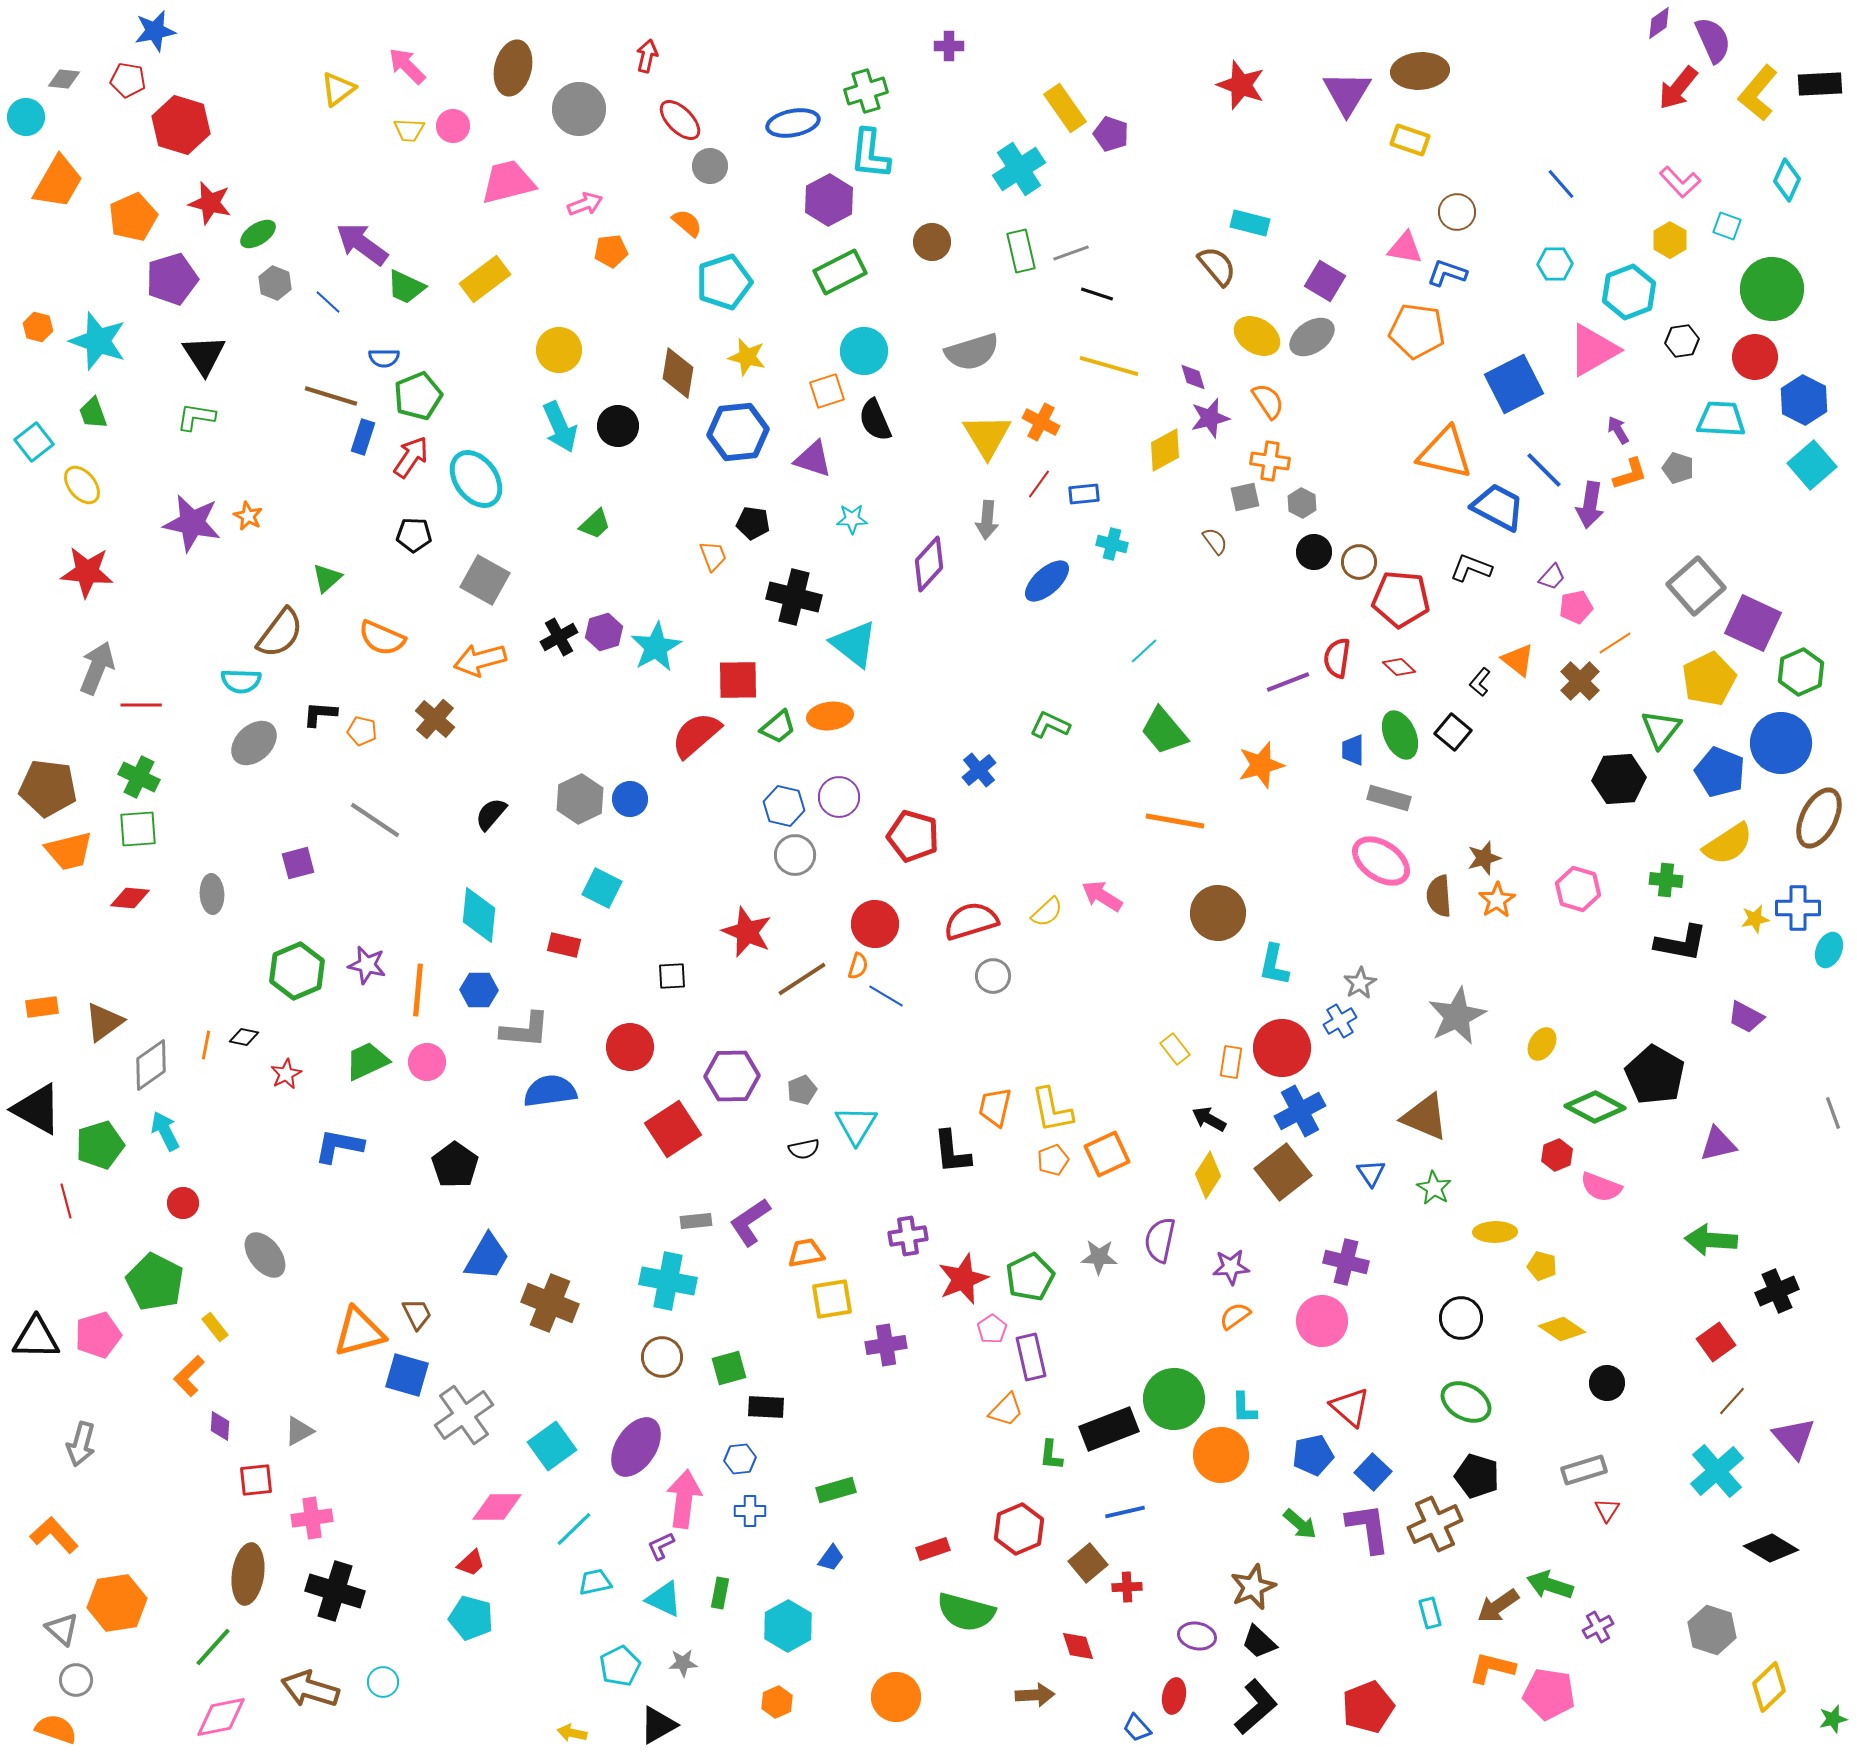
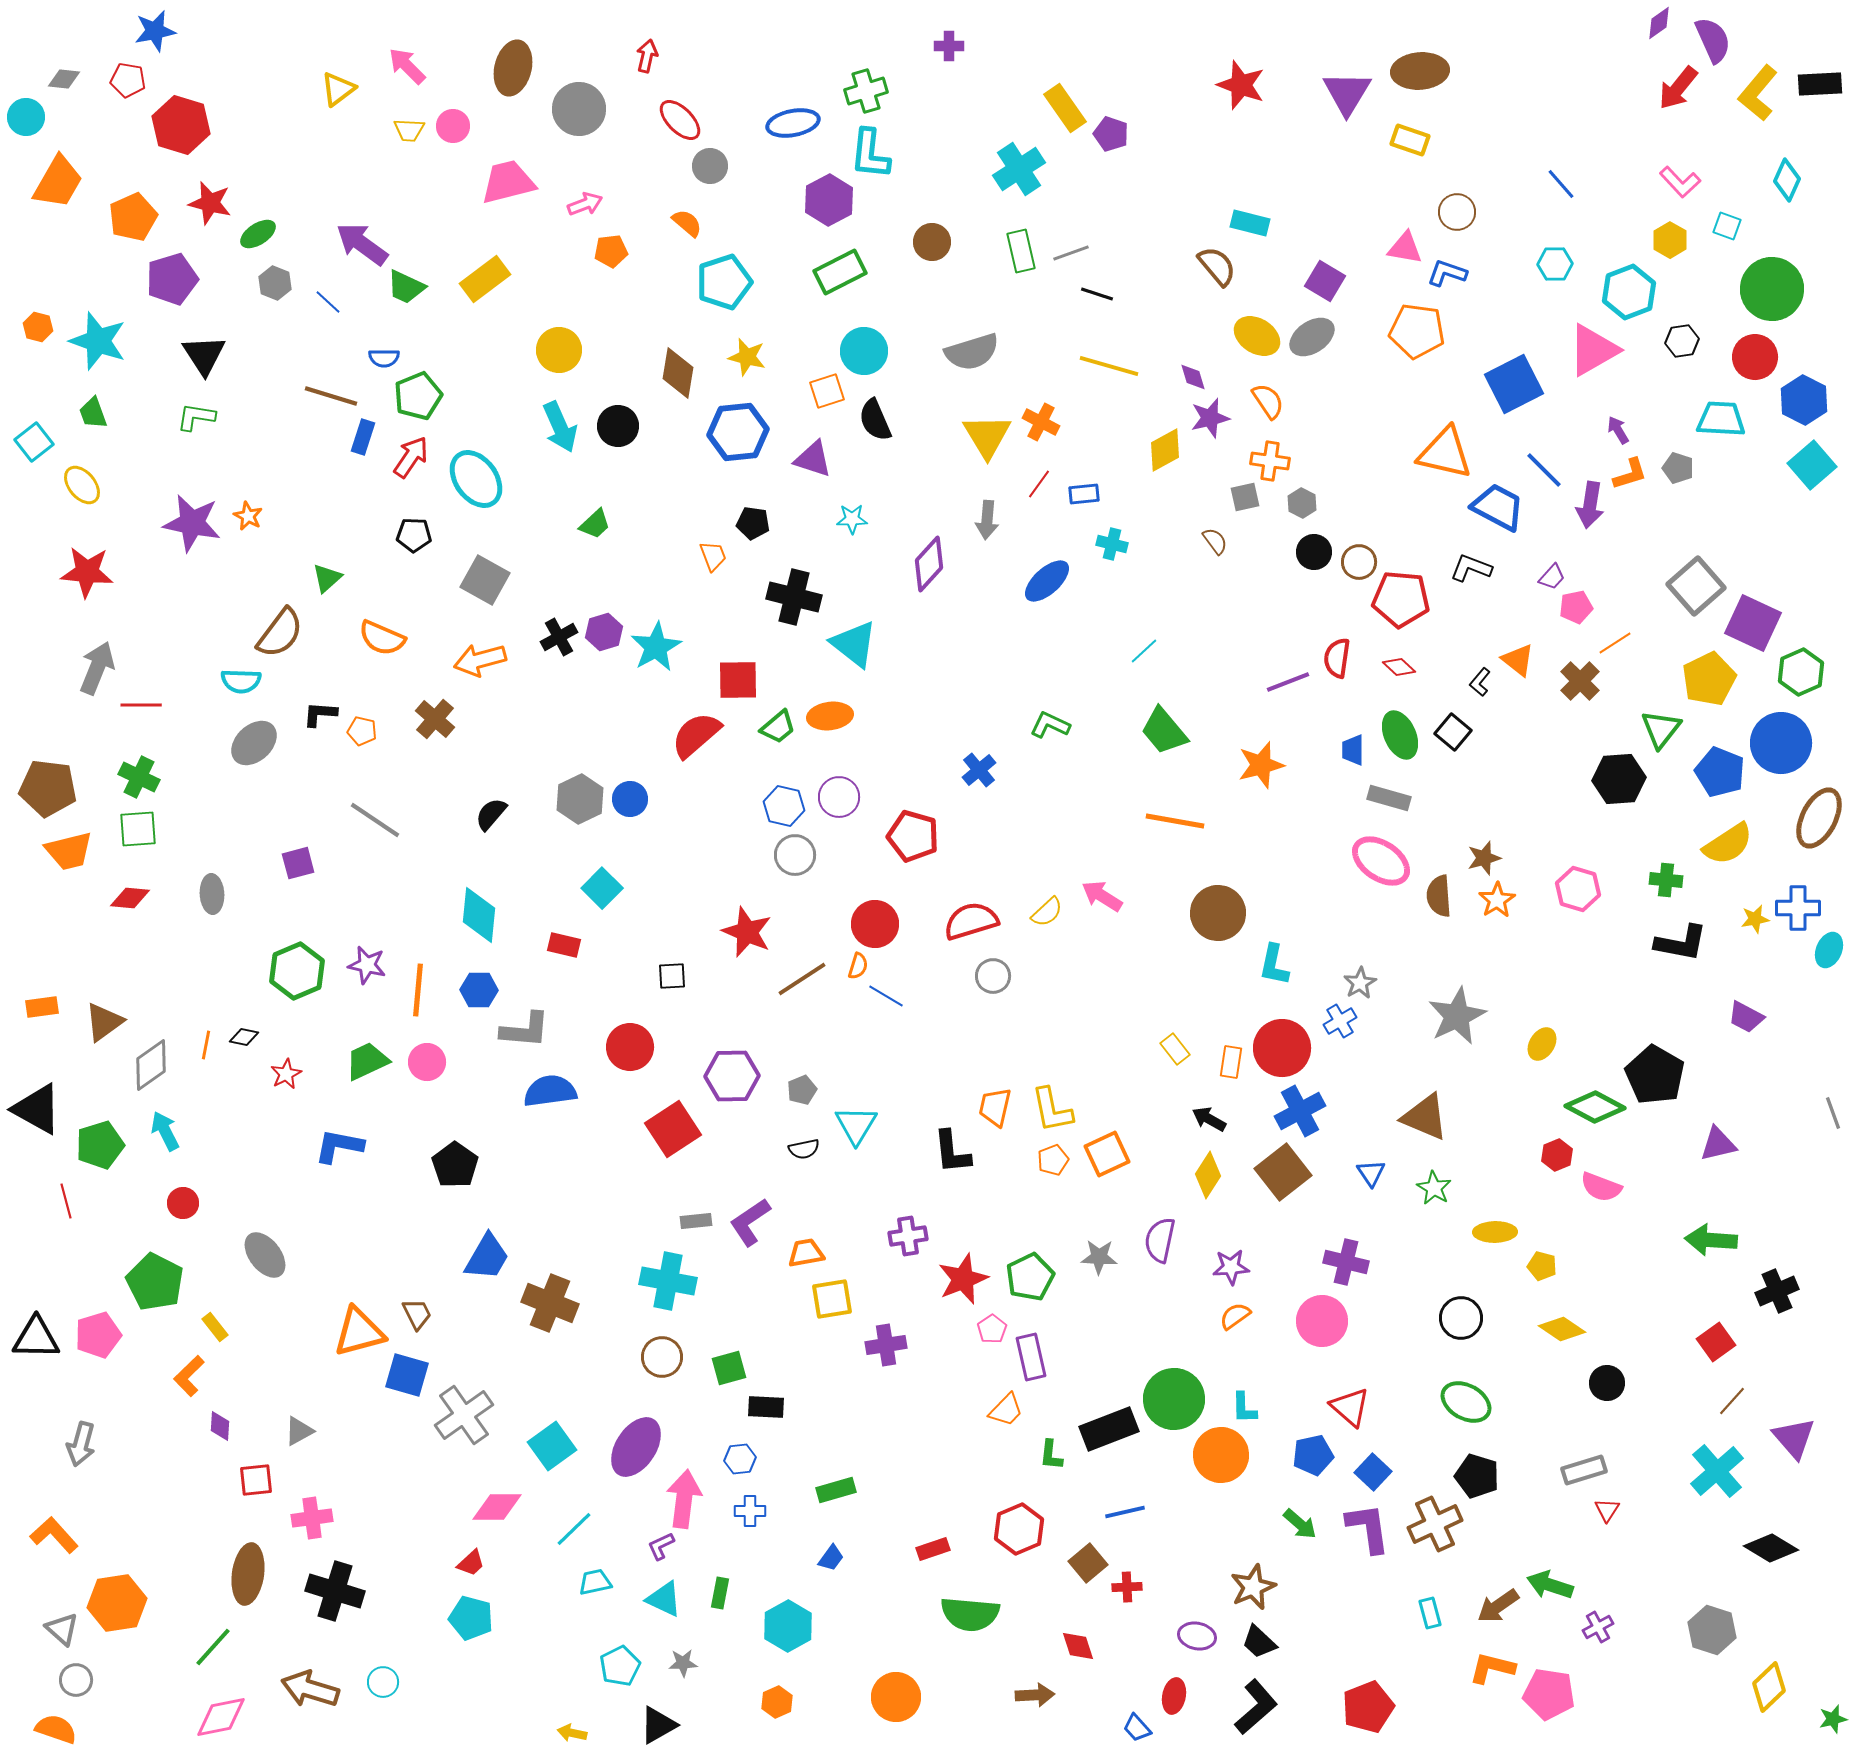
cyan square at (602, 888): rotated 18 degrees clockwise
green semicircle at (966, 1612): moved 4 px right, 2 px down; rotated 10 degrees counterclockwise
